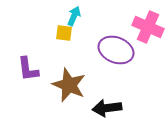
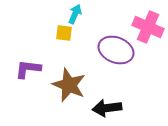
cyan arrow: moved 1 px right, 2 px up
purple L-shape: rotated 104 degrees clockwise
